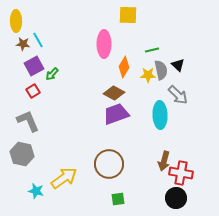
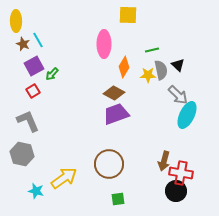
brown star: rotated 16 degrees clockwise
cyan ellipse: moved 27 px right; rotated 28 degrees clockwise
black circle: moved 7 px up
